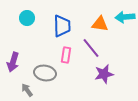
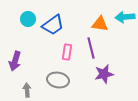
cyan circle: moved 1 px right, 1 px down
blue trapezoid: moved 9 px left, 1 px up; rotated 55 degrees clockwise
purple line: rotated 25 degrees clockwise
pink rectangle: moved 1 px right, 3 px up
purple arrow: moved 2 px right, 1 px up
gray ellipse: moved 13 px right, 7 px down
gray arrow: rotated 32 degrees clockwise
